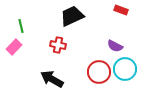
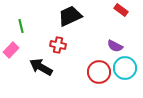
red rectangle: rotated 16 degrees clockwise
black trapezoid: moved 2 px left
pink rectangle: moved 3 px left, 3 px down
cyan circle: moved 1 px up
black arrow: moved 11 px left, 12 px up
